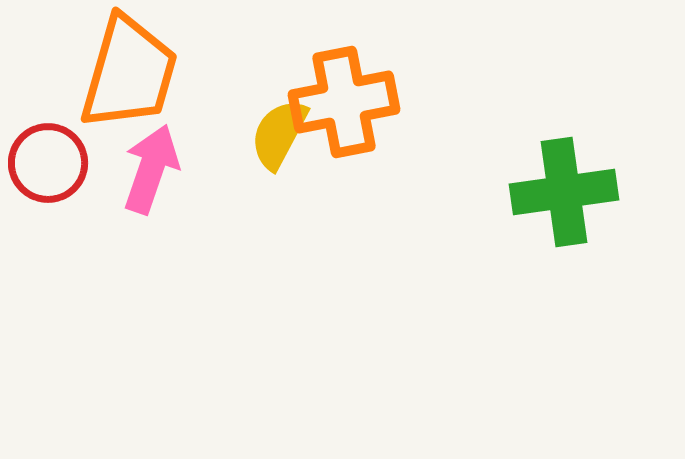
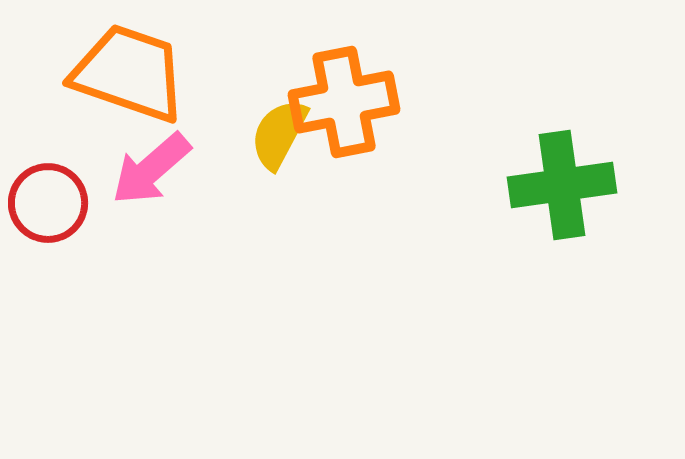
orange trapezoid: rotated 87 degrees counterclockwise
red circle: moved 40 px down
pink arrow: rotated 150 degrees counterclockwise
green cross: moved 2 px left, 7 px up
